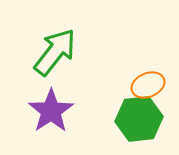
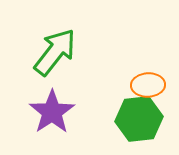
orange ellipse: rotated 20 degrees clockwise
purple star: moved 1 px right, 1 px down
